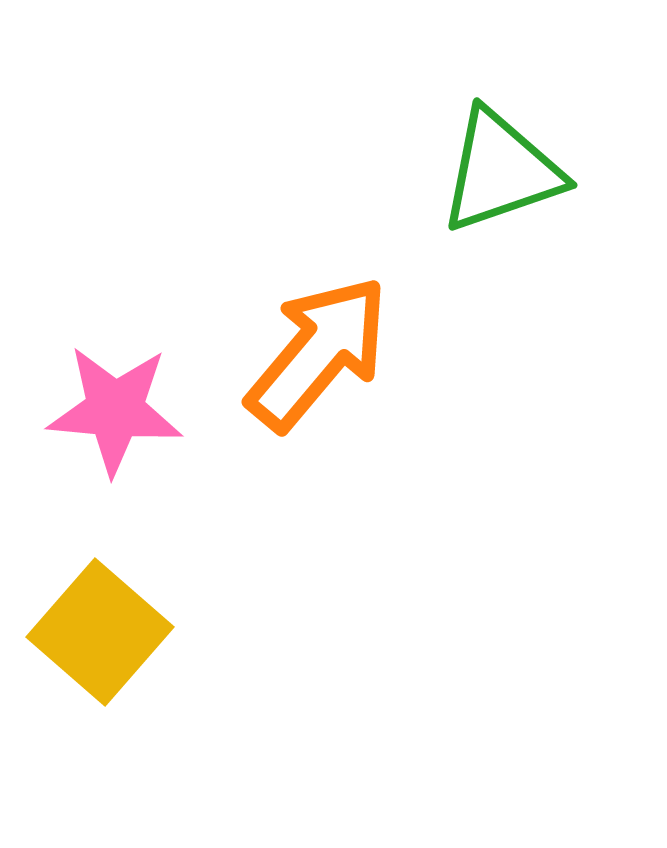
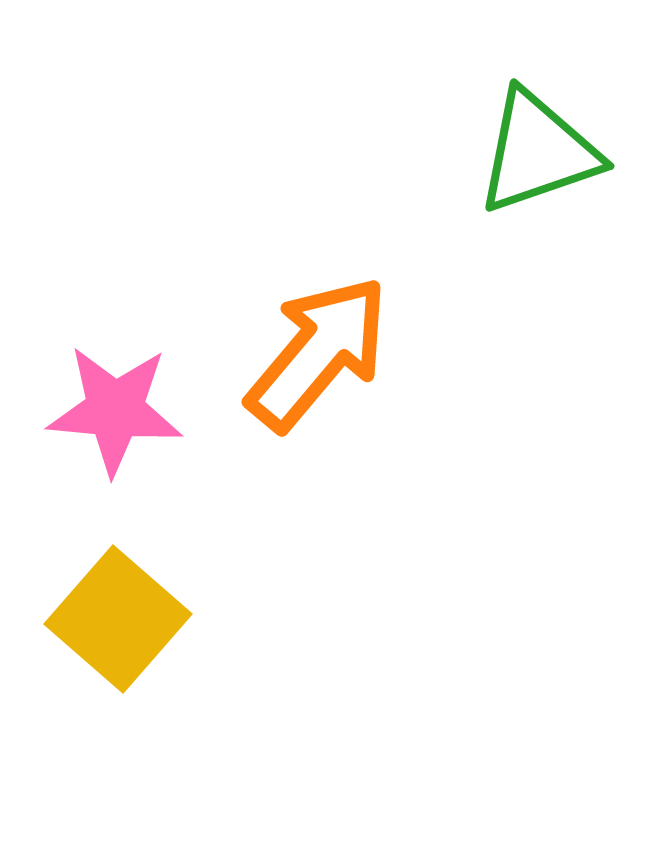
green triangle: moved 37 px right, 19 px up
yellow square: moved 18 px right, 13 px up
